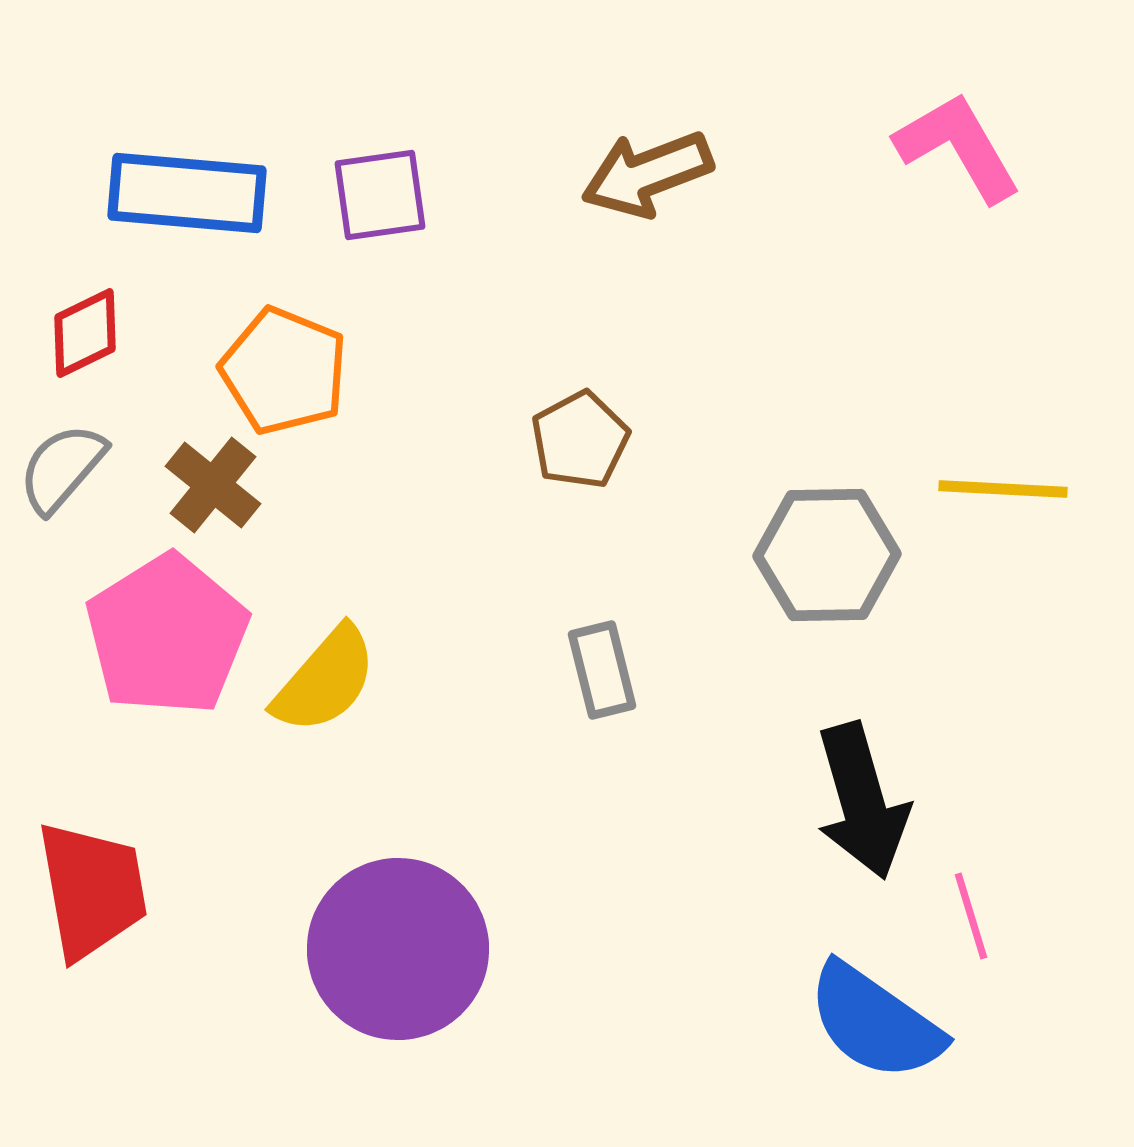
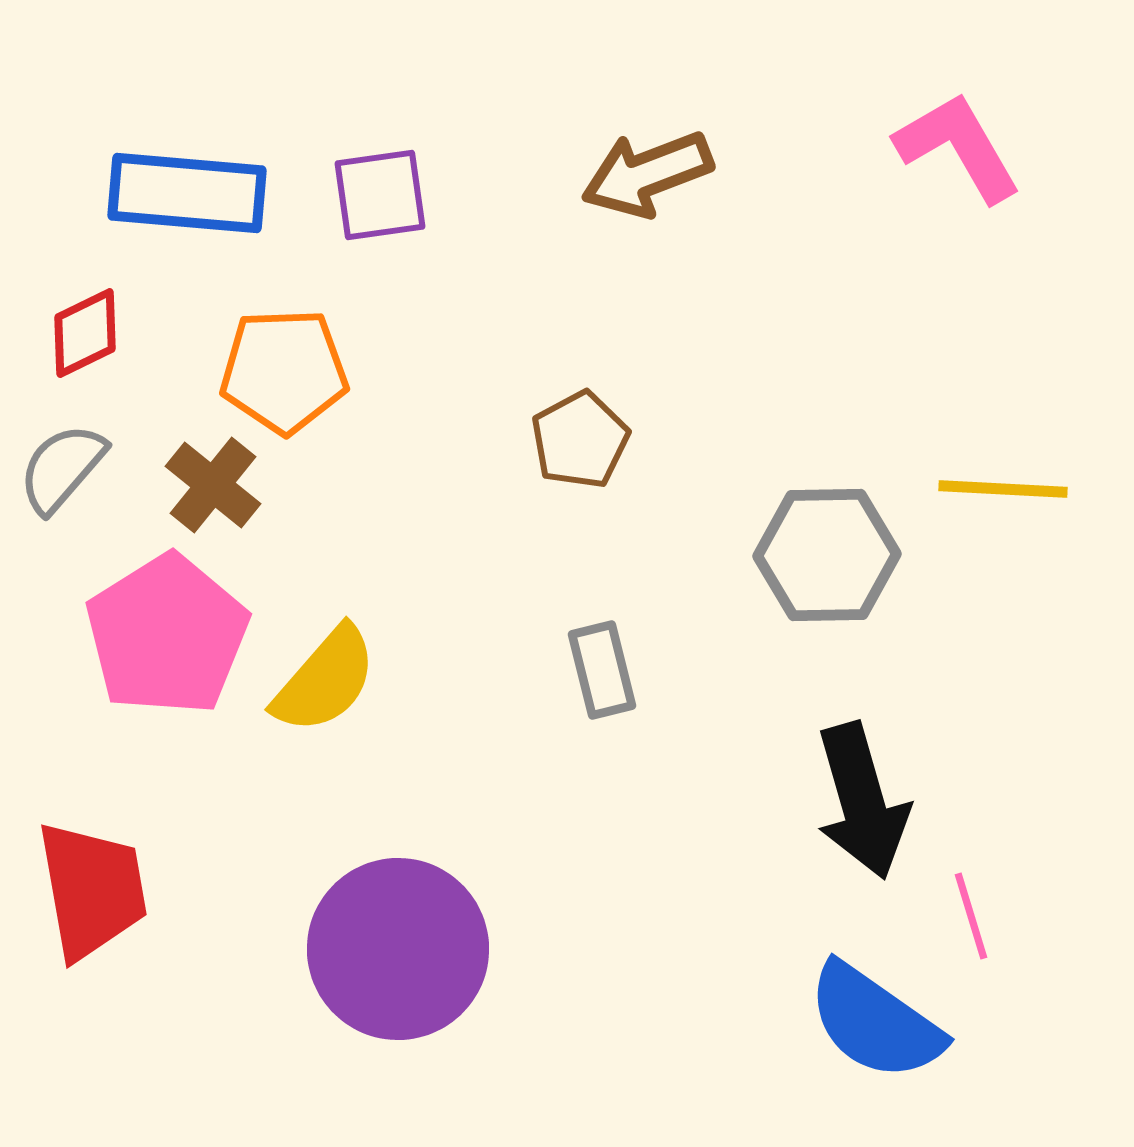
orange pentagon: rotated 24 degrees counterclockwise
